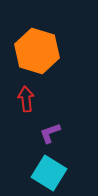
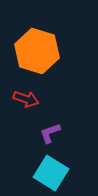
red arrow: rotated 115 degrees clockwise
cyan square: moved 2 px right
